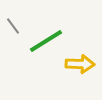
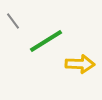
gray line: moved 5 px up
